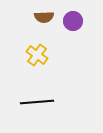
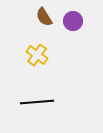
brown semicircle: rotated 60 degrees clockwise
